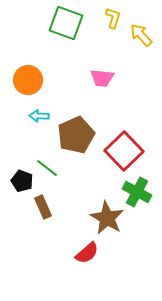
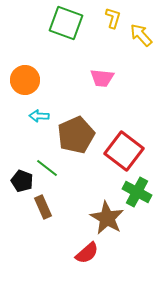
orange circle: moved 3 px left
red square: rotated 9 degrees counterclockwise
